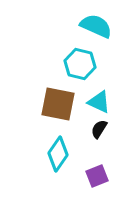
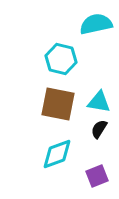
cyan semicircle: moved 2 px up; rotated 36 degrees counterclockwise
cyan hexagon: moved 19 px left, 5 px up
cyan triangle: rotated 15 degrees counterclockwise
cyan diamond: moved 1 px left; rotated 36 degrees clockwise
